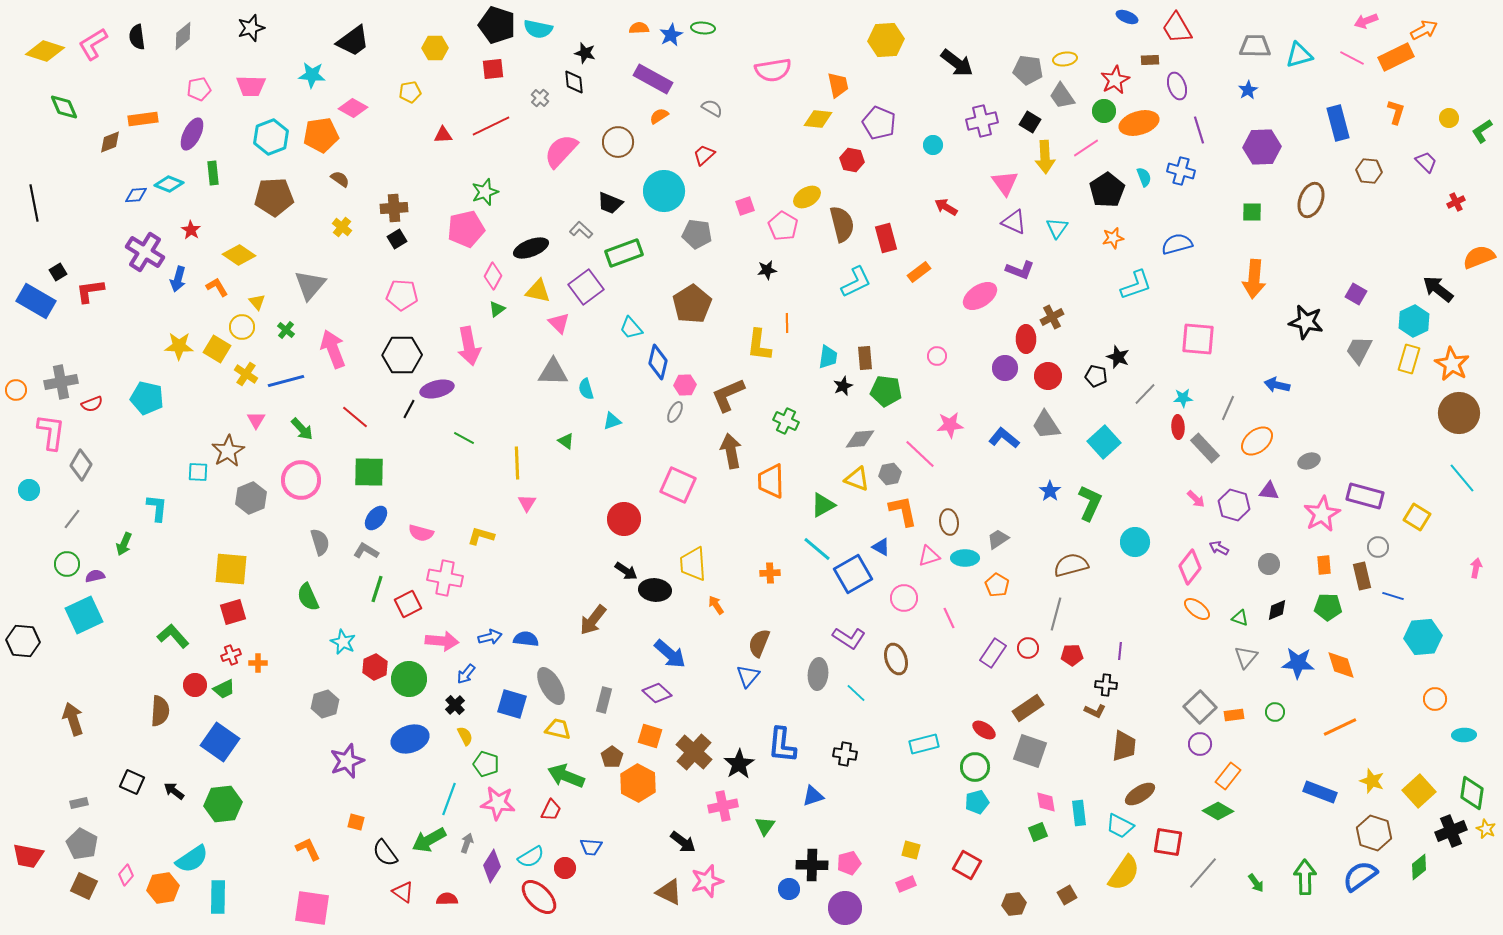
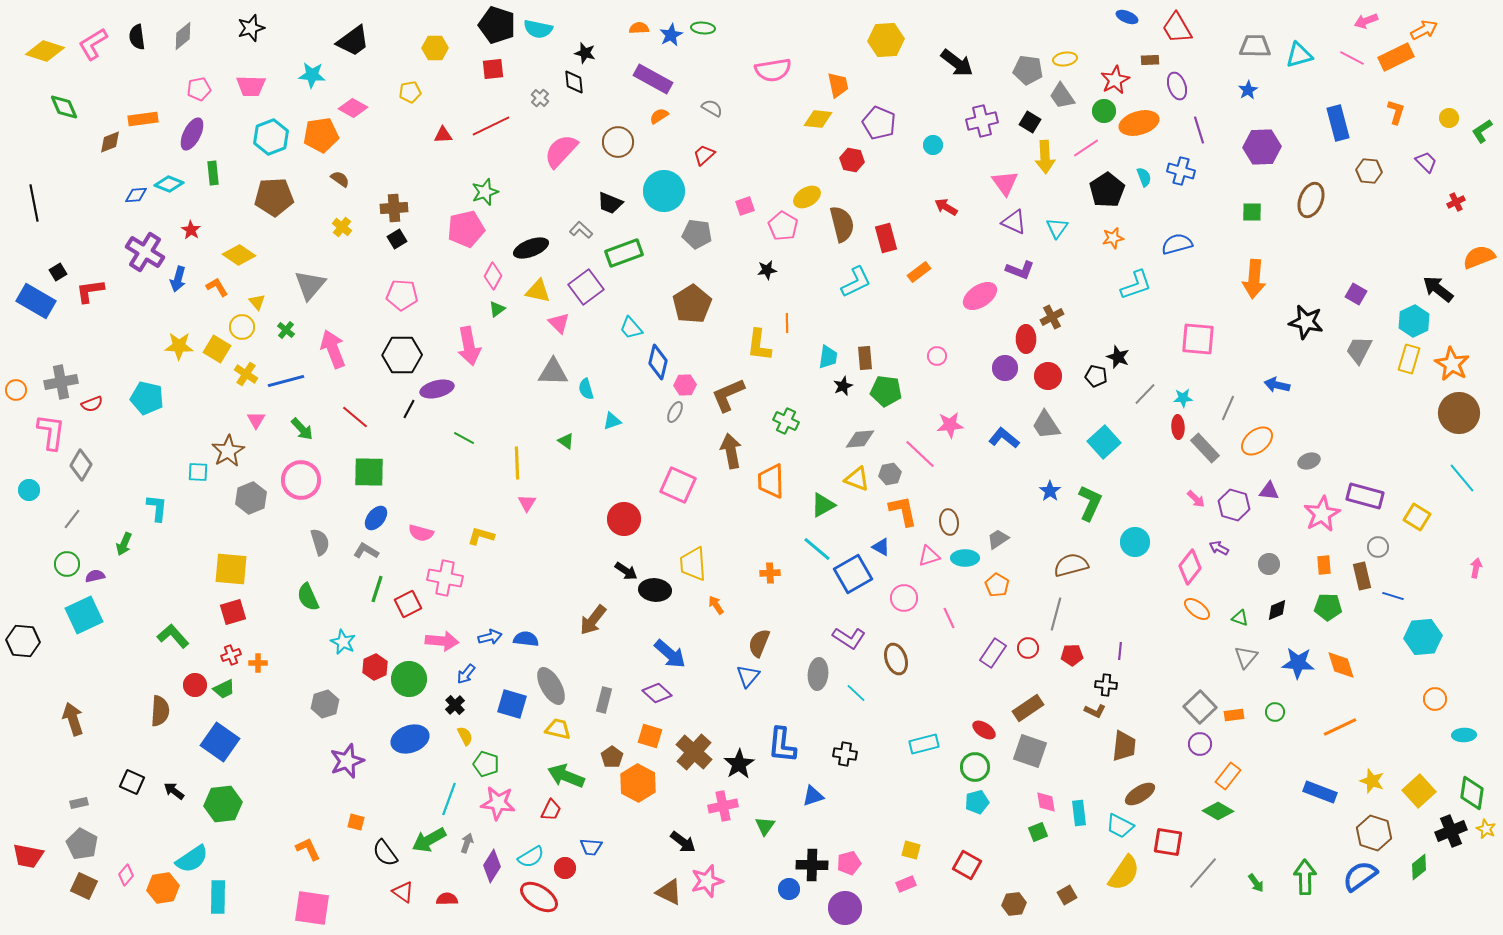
red ellipse at (539, 897): rotated 12 degrees counterclockwise
